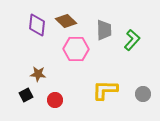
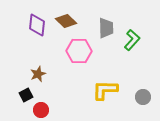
gray trapezoid: moved 2 px right, 2 px up
pink hexagon: moved 3 px right, 2 px down
brown star: rotated 28 degrees counterclockwise
gray circle: moved 3 px down
red circle: moved 14 px left, 10 px down
